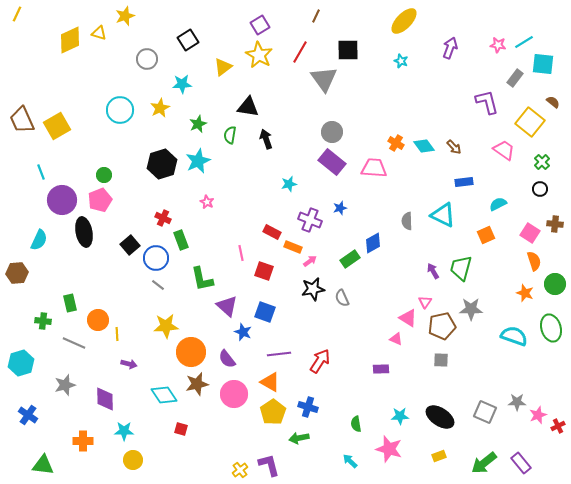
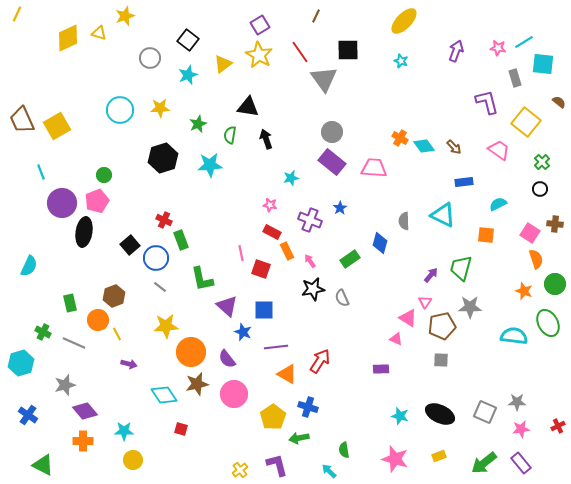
yellow diamond at (70, 40): moved 2 px left, 2 px up
black square at (188, 40): rotated 20 degrees counterclockwise
pink star at (498, 45): moved 3 px down
purple arrow at (450, 48): moved 6 px right, 3 px down
red line at (300, 52): rotated 65 degrees counterclockwise
gray circle at (147, 59): moved 3 px right, 1 px up
yellow triangle at (223, 67): moved 3 px up
gray rectangle at (515, 78): rotated 54 degrees counterclockwise
cyan star at (182, 84): moved 6 px right, 9 px up; rotated 18 degrees counterclockwise
brown semicircle at (553, 102): moved 6 px right
yellow star at (160, 108): rotated 24 degrees clockwise
yellow square at (530, 122): moved 4 px left
orange cross at (396, 143): moved 4 px right, 5 px up
pink trapezoid at (504, 150): moved 5 px left
cyan star at (198, 161): moved 12 px right, 4 px down; rotated 20 degrees clockwise
black hexagon at (162, 164): moved 1 px right, 6 px up
cyan star at (289, 184): moved 2 px right, 6 px up
purple circle at (62, 200): moved 3 px down
pink pentagon at (100, 200): moved 3 px left, 1 px down
pink star at (207, 202): moved 63 px right, 3 px down; rotated 16 degrees counterclockwise
blue star at (340, 208): rotated 16 degrees counterclockwise
red cross at (163, 218): moved 1 px right, 2 px down
gray semicircle at (407, 221): moved 3 px left
black ellipse at (84, 232): rotated 20 degrees clockwise
orange square at (486, 235): rotated 30 degrees clockwise
cyan semicircle at (39, 240): moved 10 px left, 26 px down
blue diamond at (373, 243): moved 7 px right; rotated 45 degrees counterclockwise
orange rectangle at (293, 247): moved 6 px left, 4 px down; rotated 42 degrees clockwise
pink arrow at (310, 261): rotated 88 degrees counterclockwise
orange semicircle at (534, 261): moved 2 px right, 2 px up
red square at (264, 271): moved 3 px left, 2 px up
purple arrow at (433, 271): moved 2 px left, 4 px down; rotated 70 degrees clockwise
brown hexagon at (17, 273): moved 97 px right, 23 px down; rotated 15 degrees counterclockwise
gray line at (158, 285): moved 2 px right, 2 px down
orange star at (525, 293): moved 1 px left, 2 px up
gray star at (471, 309): moved 1 px left, 2 px up
blue square at (265, 312): moved 1 px left, 2 px up; rotated 20 degrees counterclockwise
green cross at (43, 321): moved 11 px down; rotated 21 degrees clockwise
green ellipse at (551, 328): moved 3 px left, 5 px up; rotated 12 degrees counterclockwise
yellow line at (117, 334): rotated 24 degrees counterclockwise
cyan semicircle at (514, 336): rotated 12 degrees counterclockwise
purple line at (279, 354): moved 3 px left, 7 px up
orange triangle at (270, 382): moved 17 px right, 8 px up
purple diamond at (105, 399): moved 20 px left, 12 px down; rotated 40 degrees counterclockwise
yellow pentagon at (273, 412): moved 5 px down
pink star at (538, 415): moved 17 px left, 14 px down; rotated 12 degrees clockwise
cyan star at (400, 416): rotated 18 degrees clockwise
black ellipse at (440, 417): moved 3 px up; rotated 8 degrees counterclockwise
green semicircle at (356, 424): moved 12 px left, 26 px down
pink star at (389, 449): moved 6 px right, 10 px down
cyan arrow at (350, 461): moved 21 px left, 10 px down
green triangle at (43, 465): rotated 20 degrees clockwise
purple L-shape at (269, 465): moved 8 px right
